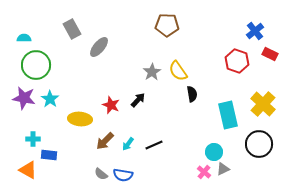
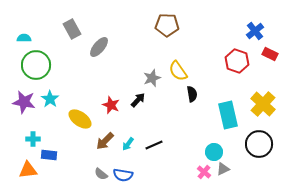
gray star: moved 6 px down; rotated 12 degrees clockwise
purple star: moved 4 px down
yellow ellipse: rotated 30 degrees clockwise
orange triangle: rotated 36 degrees counterclockwise
